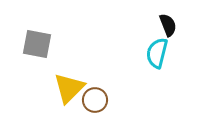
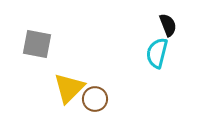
brown circle: moved 1 px up
